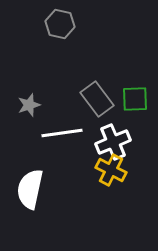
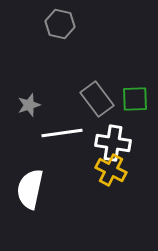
white cross: moved 1 px down; rotated 32 degrees clockwise
